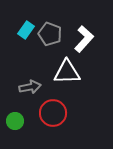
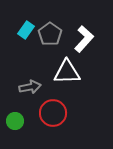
gray pentagon: rotated 15 degrees clockwise
